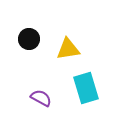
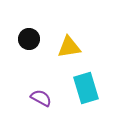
yellow triangle: moved 1 px right, 2 px up
